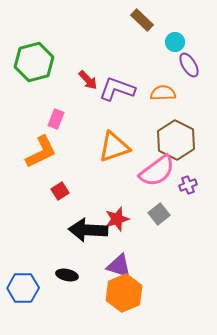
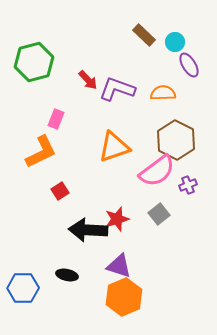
brown rectangle: moved 2 px right, 15 px down
orange hexagon: moved 4 px down
